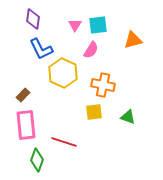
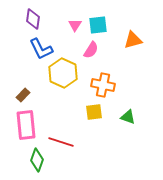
red line: moved 3 px left
